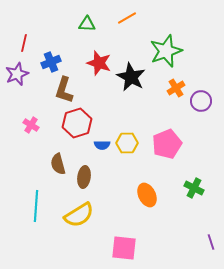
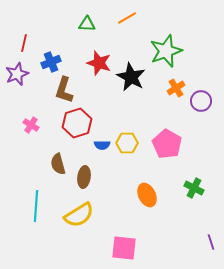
pink pentagon: rotated 20 degrees counterclockwise
